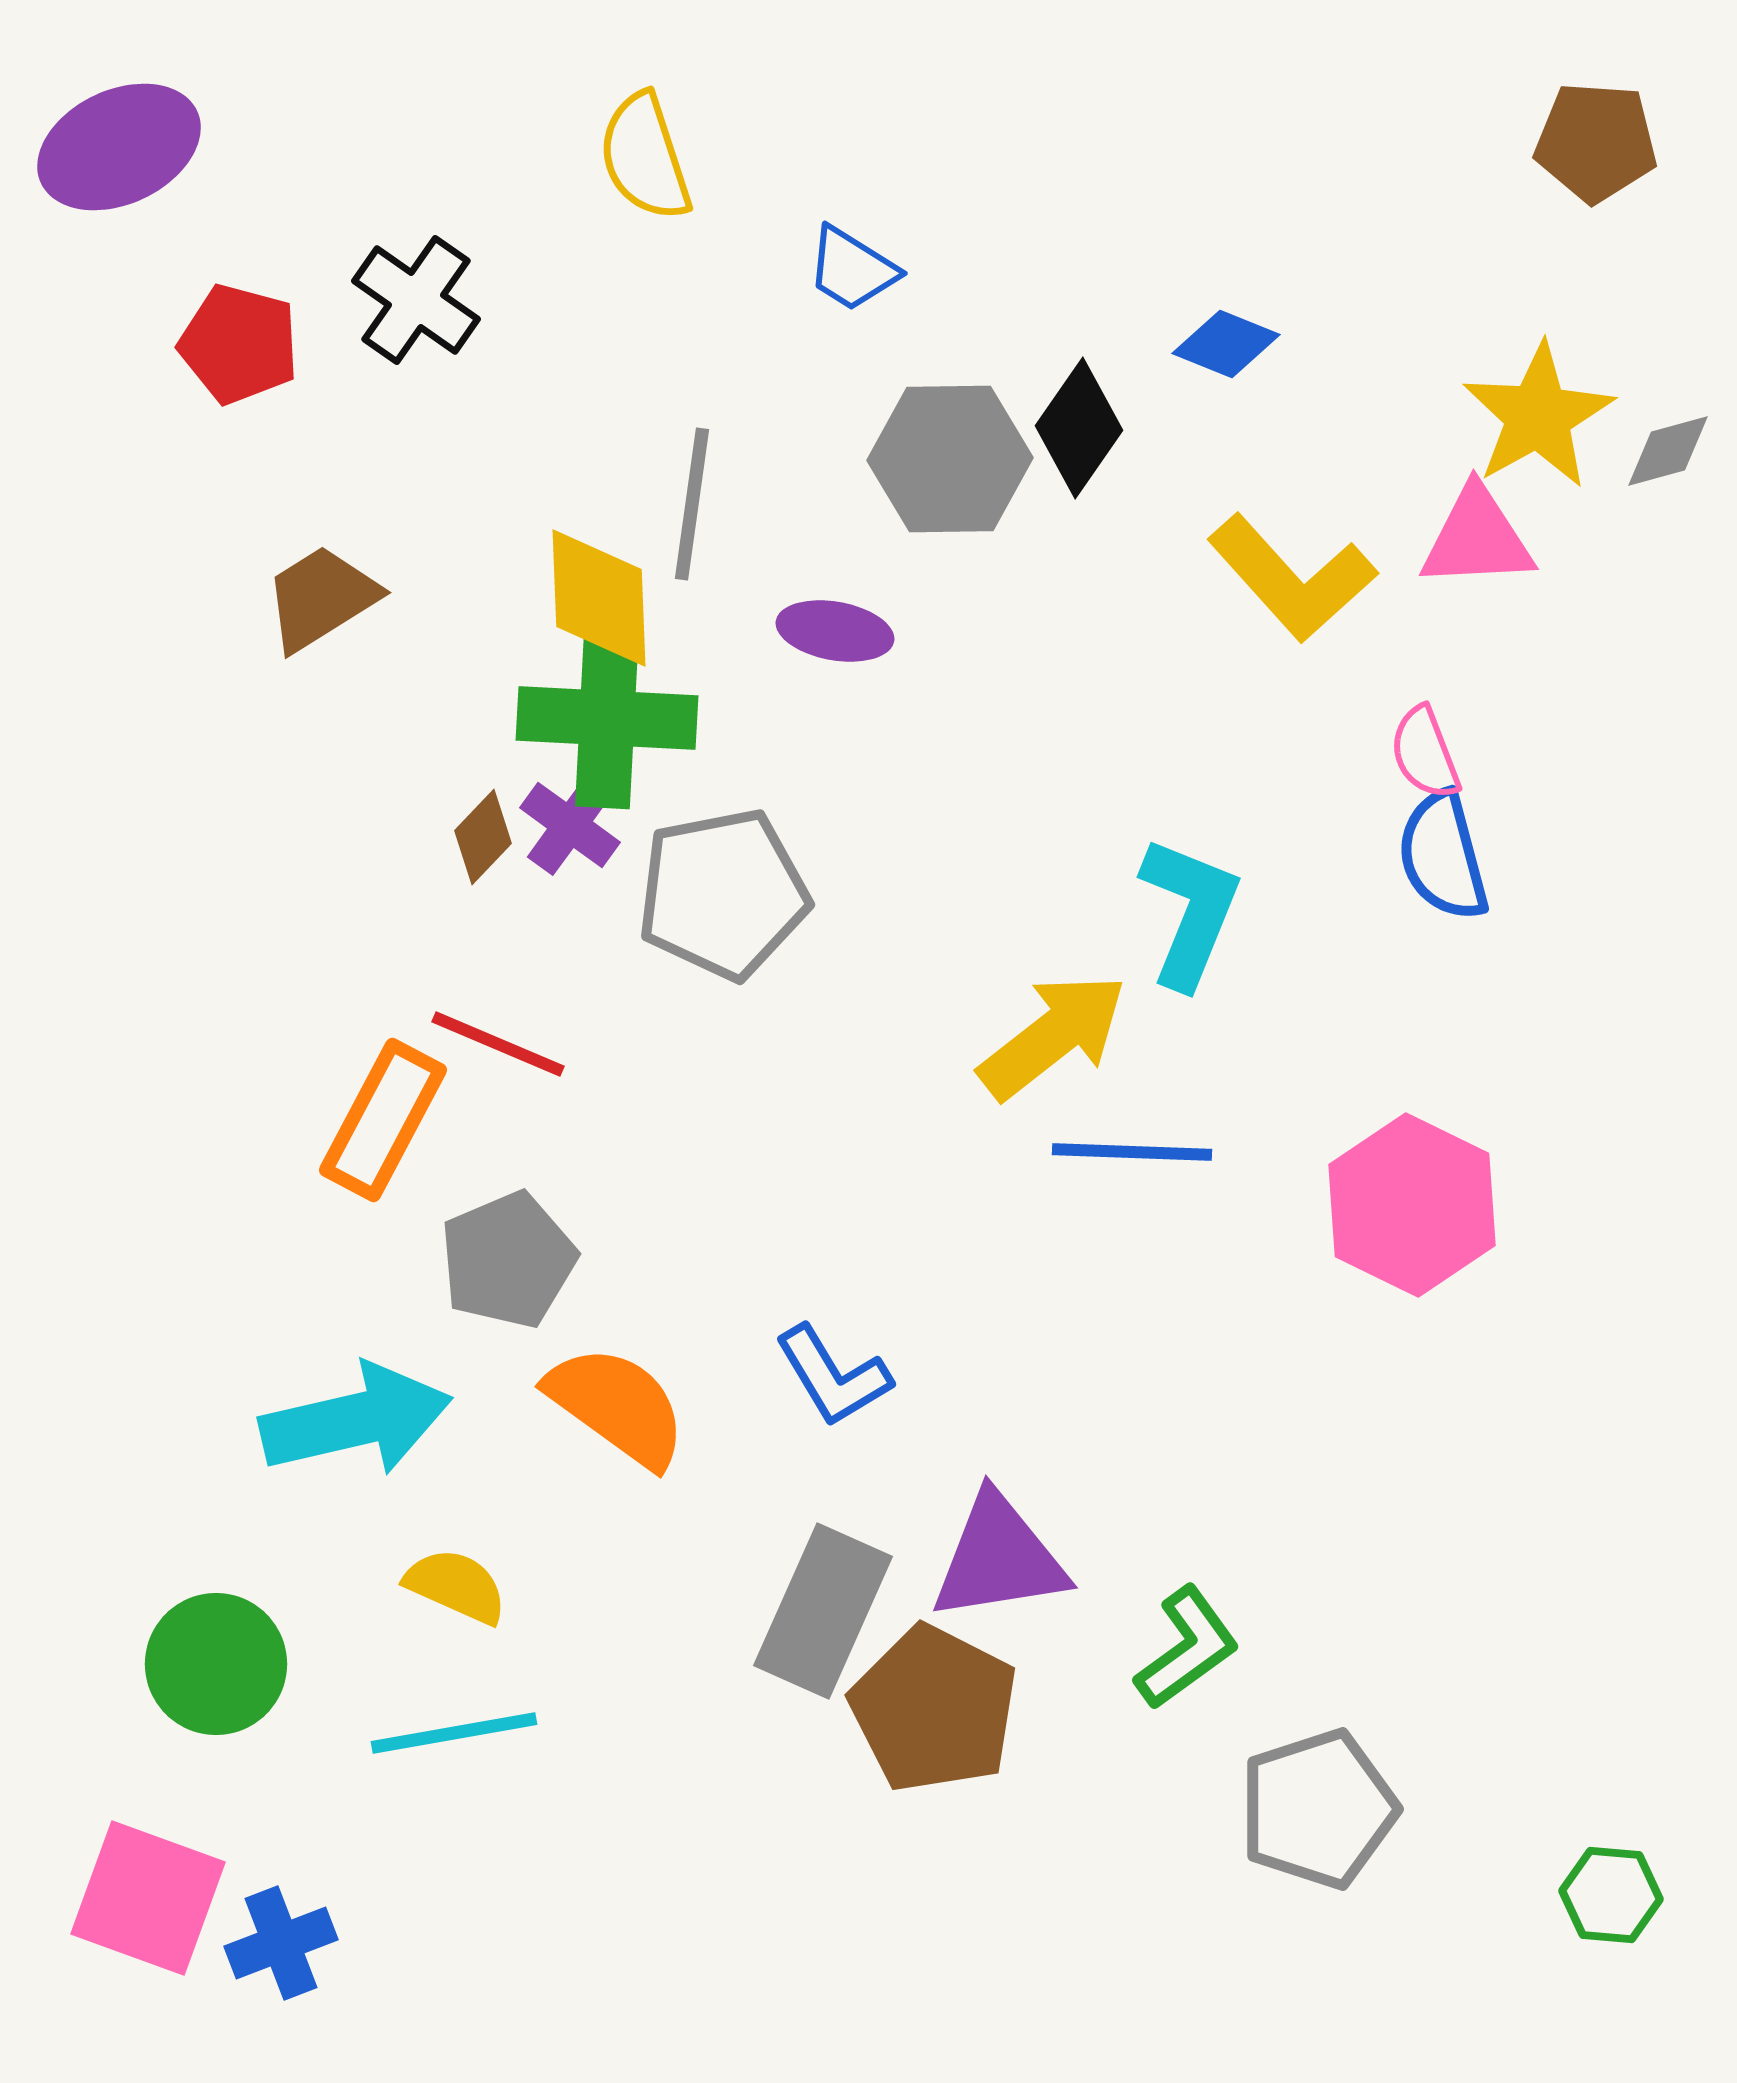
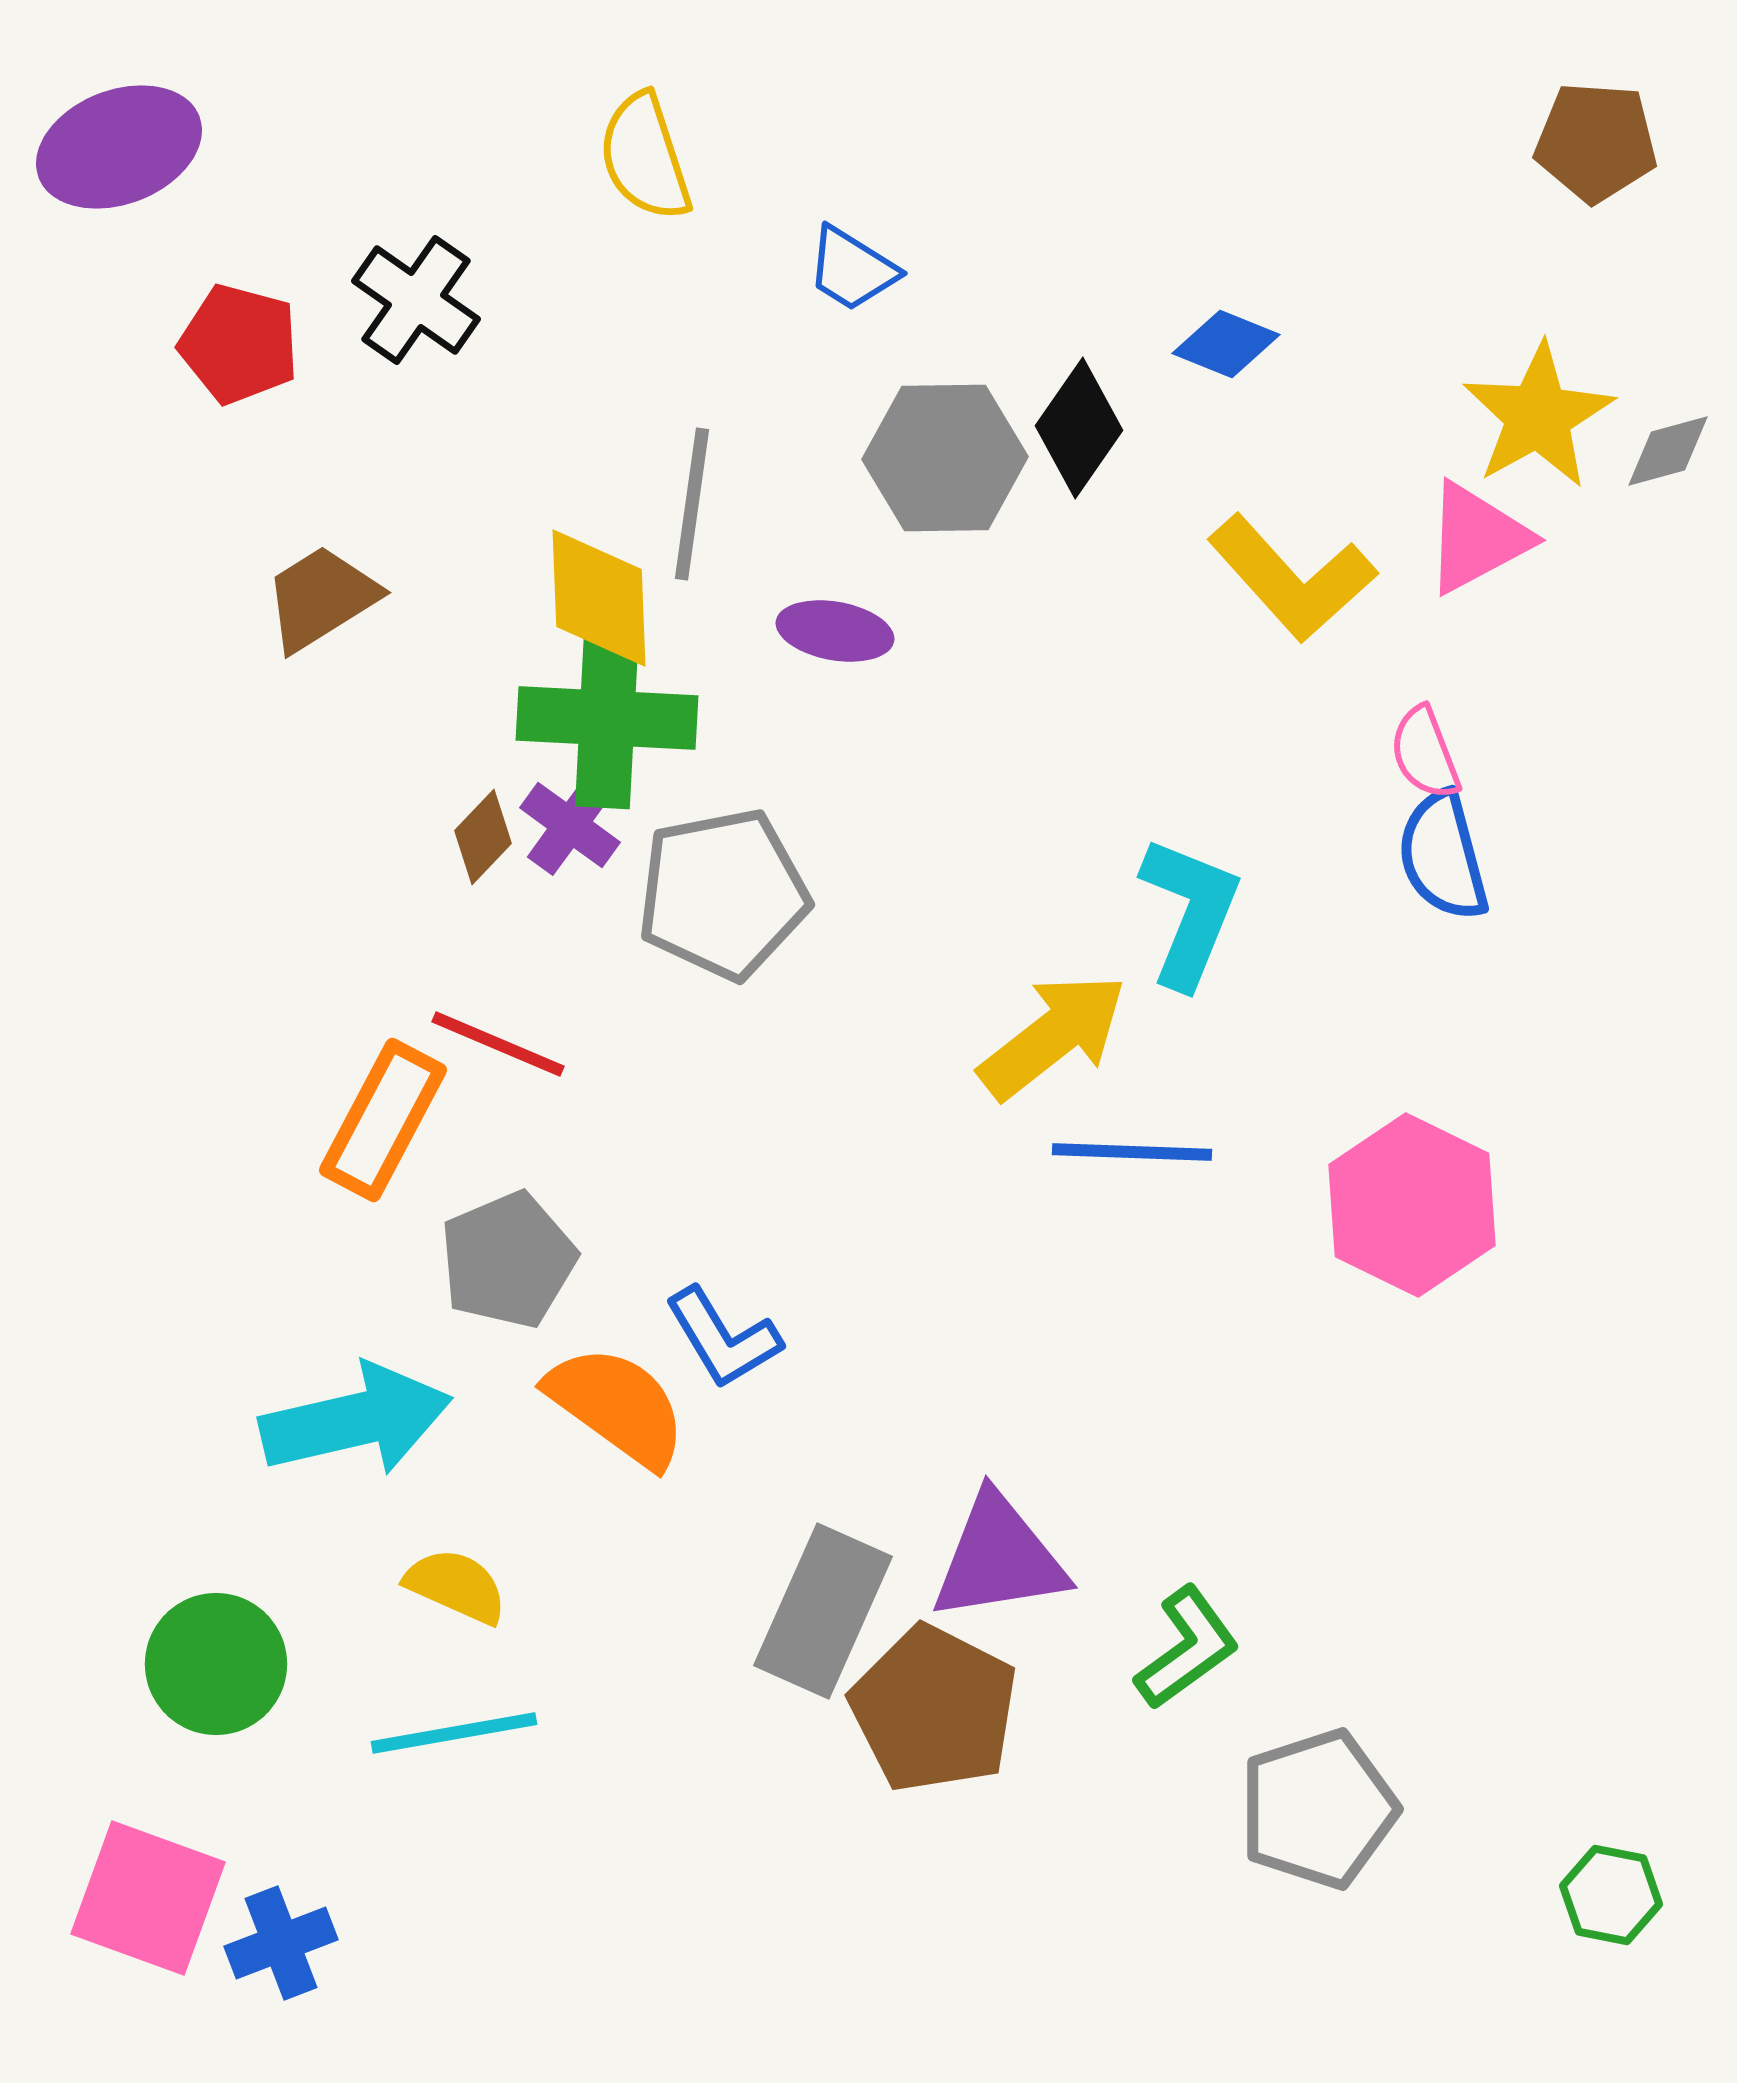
purple ellipse at (119, 147): rotated 4 degrees clockwise
gray hexagon at (950, 459): moved 5 px left, 1 px up
pink triangle at (1477, 538): rotated 25 degrees counterclockwise
blue L-shape at (833, 1376): moved 110 px left, 38 px up
green hexagon at (1611, 1895): rotated 6 degrees clockwise
